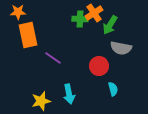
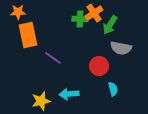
cyan arrow: rotated 96 degrees clockwise
